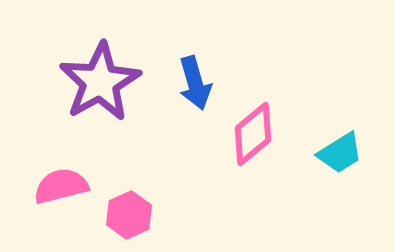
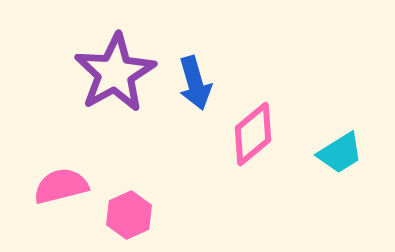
purple star: moved 15 px right, 9 px up
